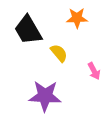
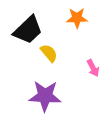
black trapezoid: rotated 104 degrees counterclockwise
yellow semicircle: moved 10 px left
pink arrow: moved 1 px left, 3 px up
